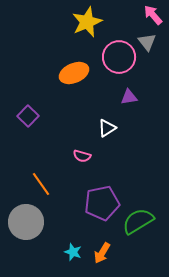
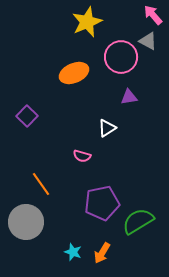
gray triangle: moved 1 px right, 1 px up; rotated 24 degrees counterclockwise
pink circle: moved 2 px right
purple square: moved 1 px left
